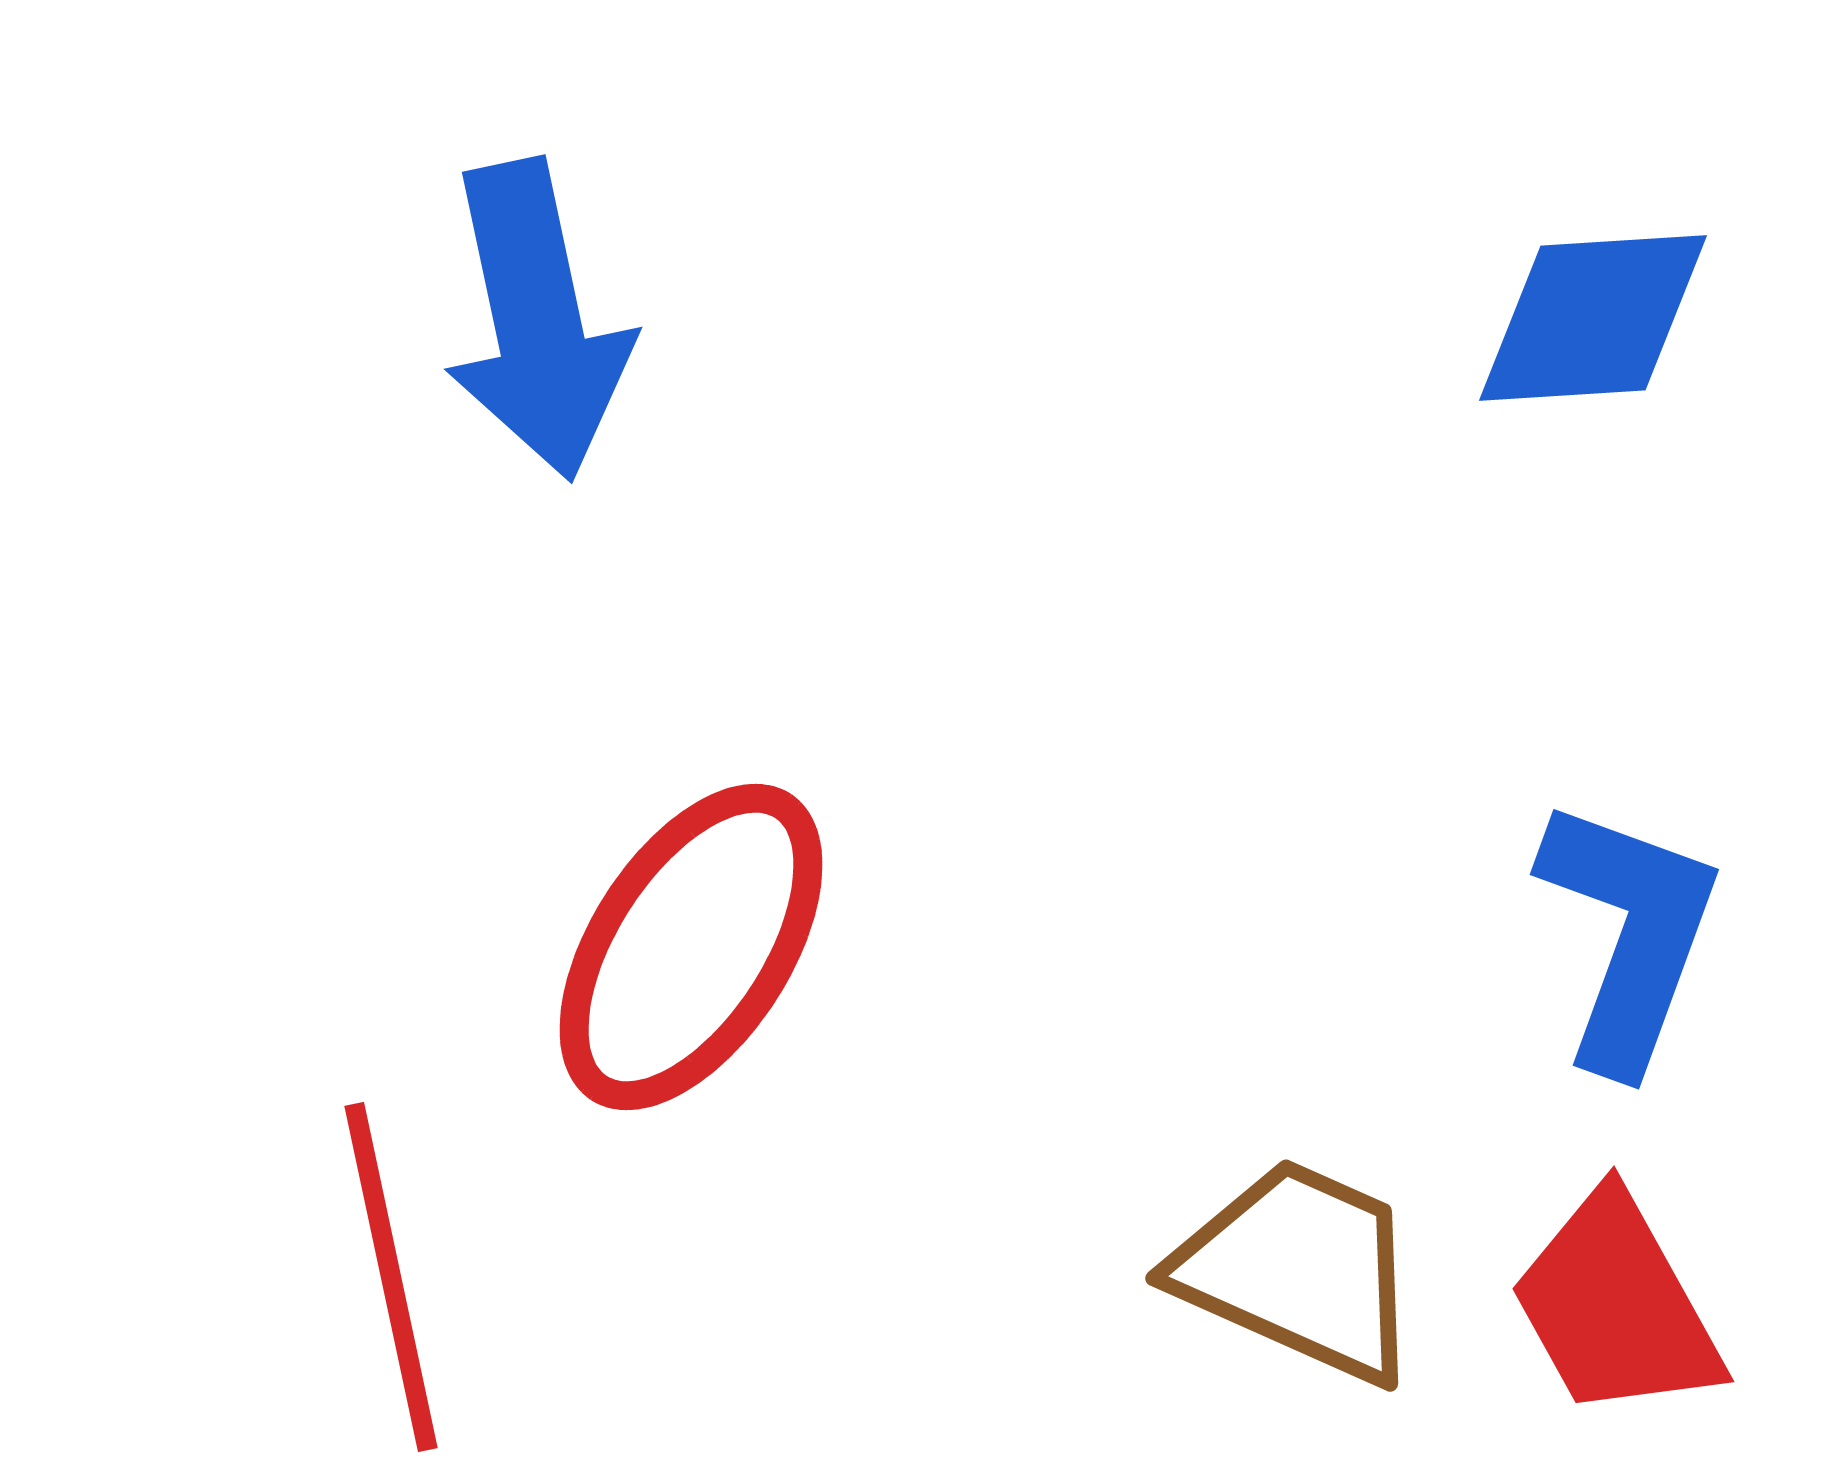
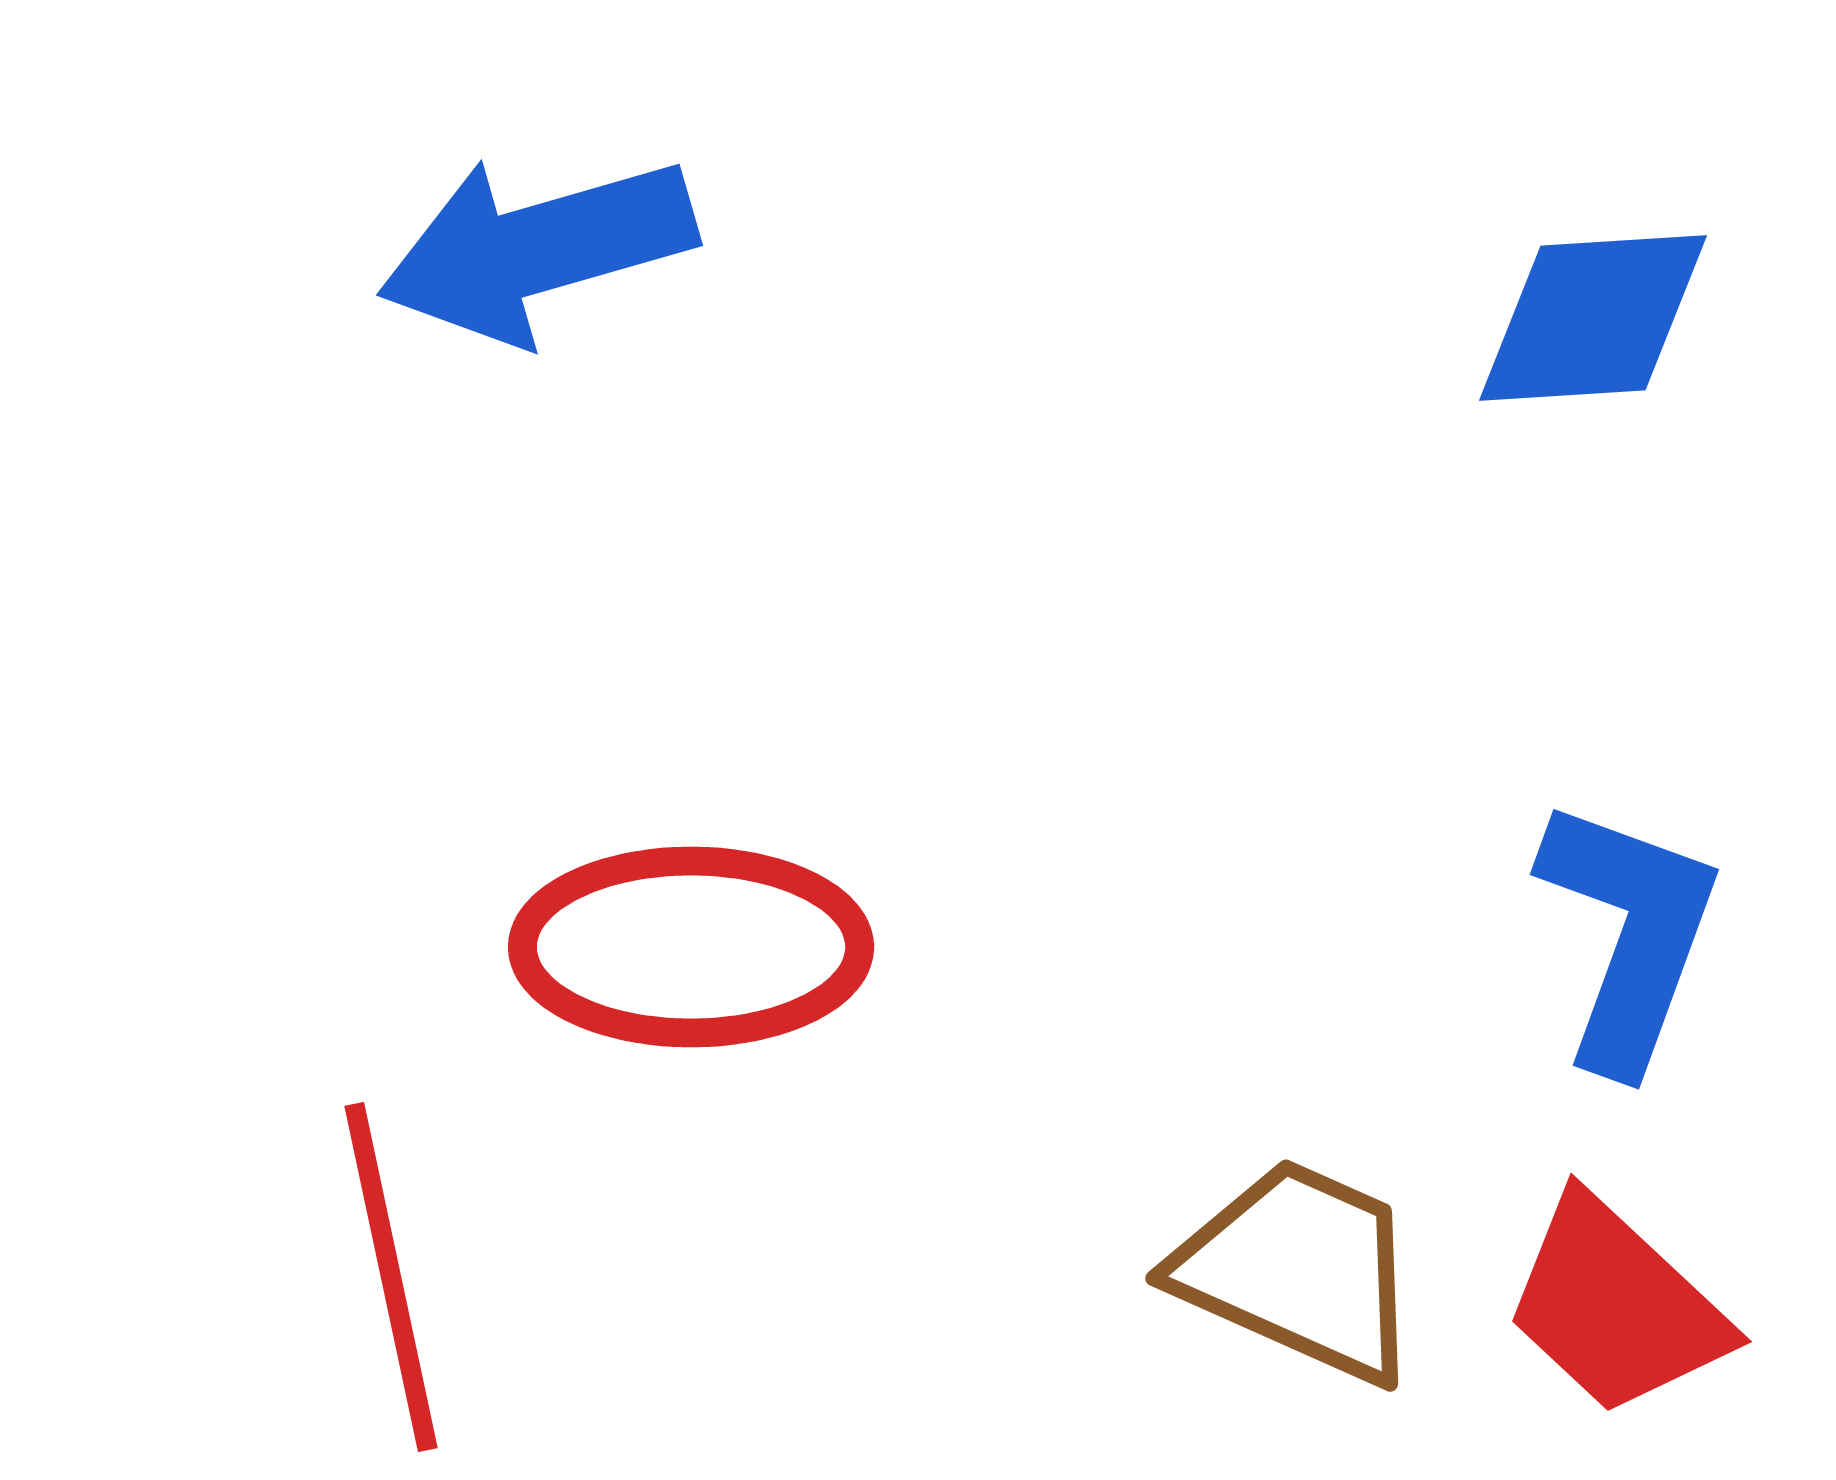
blue arrow: moved 71 px up; rotated 86 degrees clockwise
red ellipse: rotated 57 degrees clockwise
red trapezoid: rotated 18 degrees counterclockwise
